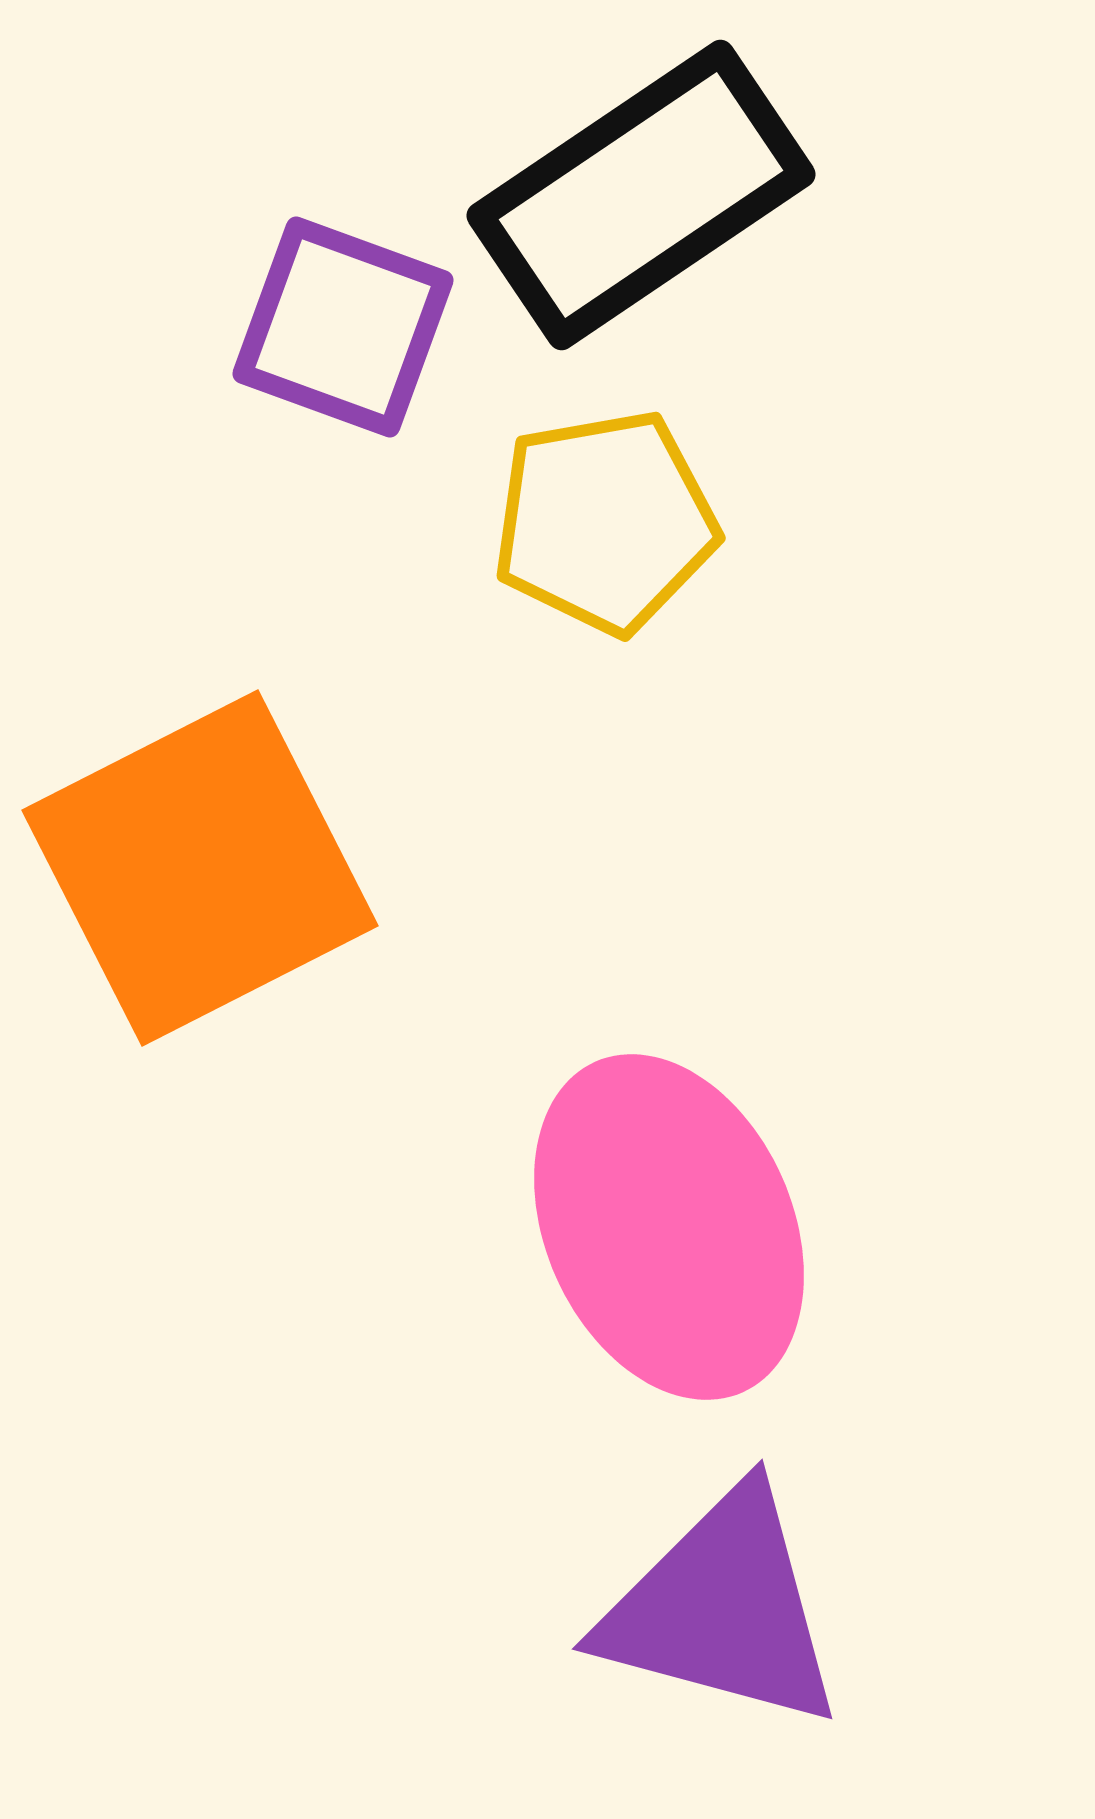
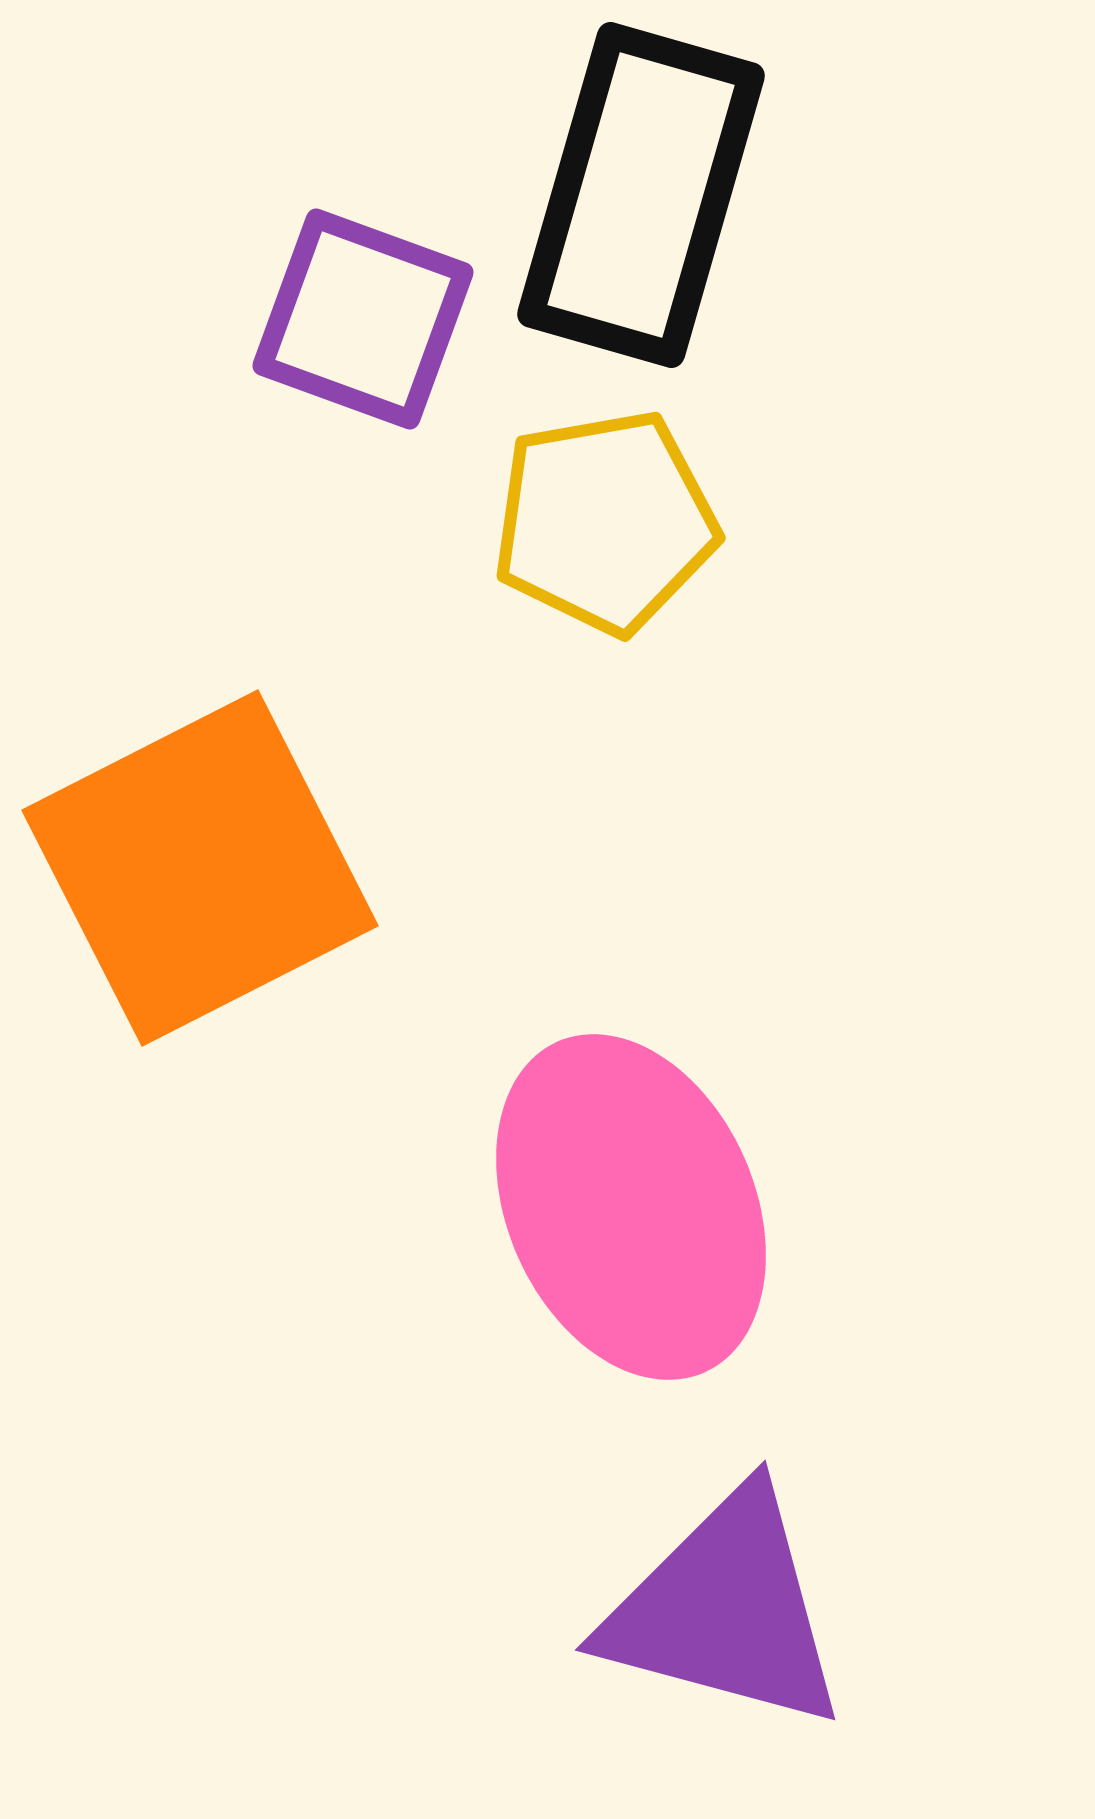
black rectangle: rotated 40 degrees counterclockwise
purple square: moved 20 px right, 8 px up
pink ellipse: moved 38 px left, 20 px up
purple triangle: moved 3 px right, 1 px down
